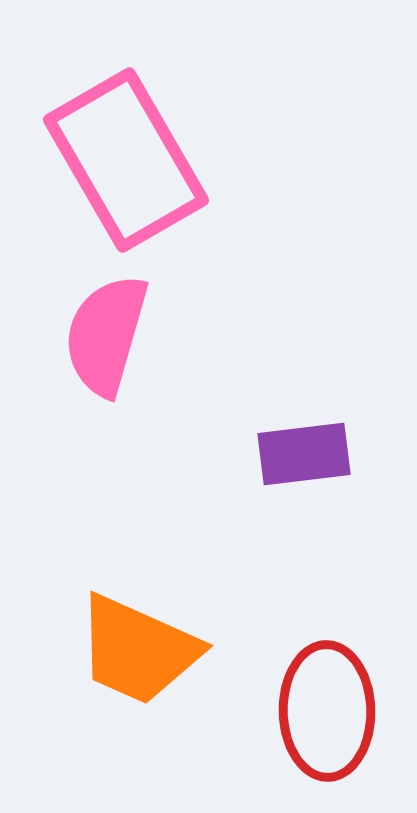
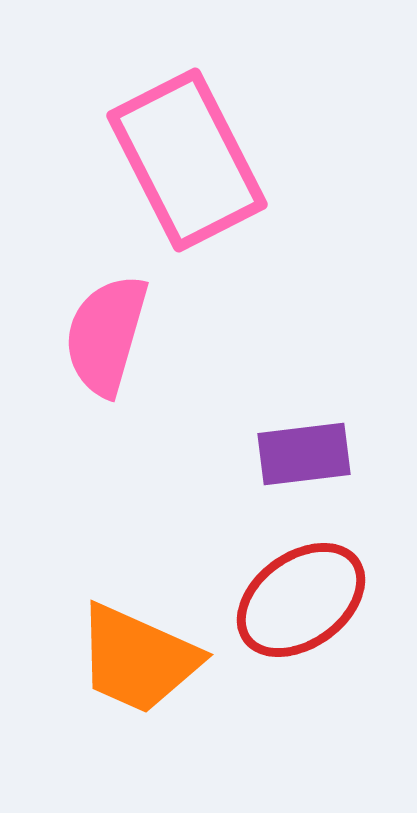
pink rectangle: moved 61 px right; rotated 3 degrees clockwise
orange trapezoid: moved 9 px down
red ellipse: moved 26 px left, 111 px up; rotated 55 degrees clockwise
